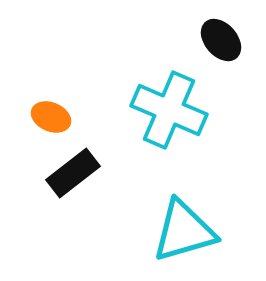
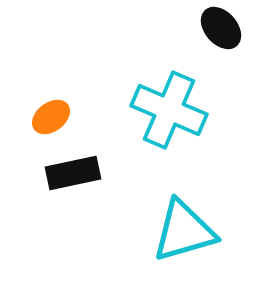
black ellipse: moved 12 px up
orange ellipse: rotated 60 degrees counterclockwise
black rectangle: rotated 26 degrees clockwise
